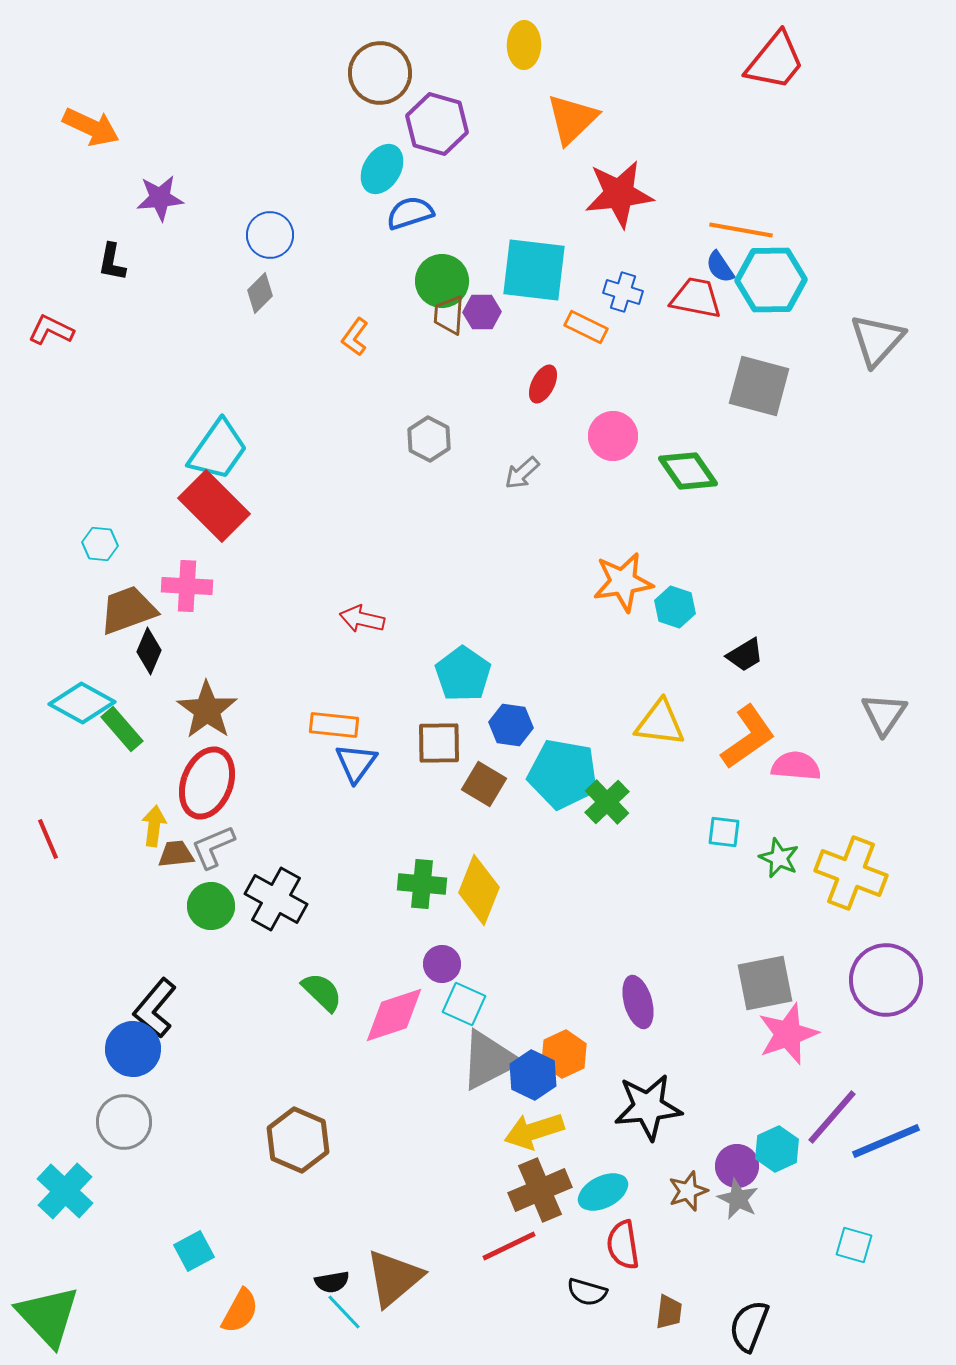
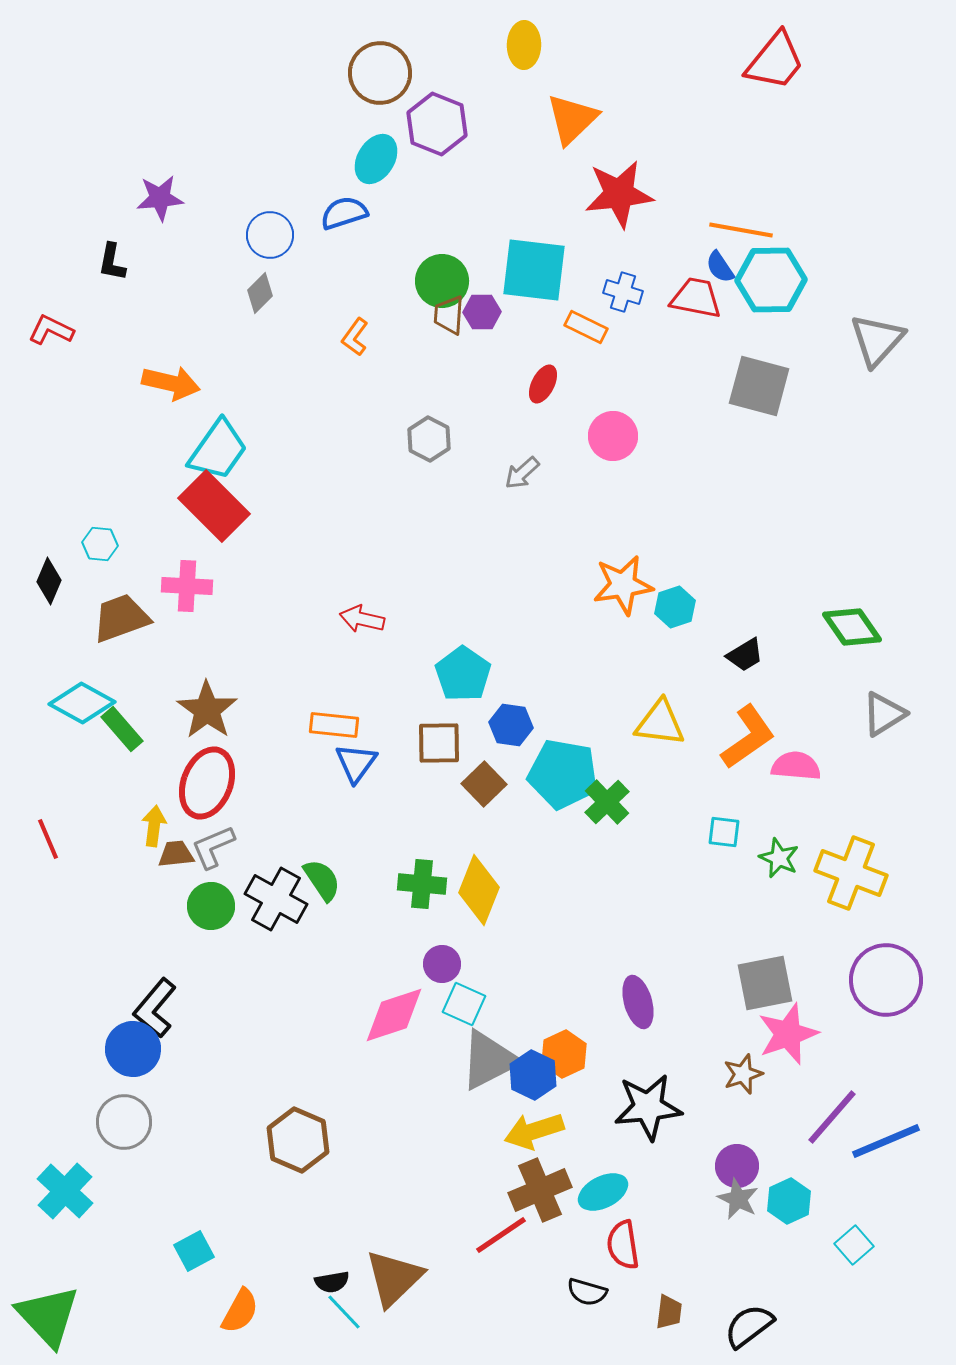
purple hexagon at (437, 124): rotated 6 degrees clockwise
orange arrow at (91, 127): moved 80 px right, 256 px down; rotated 12 degrees counterclockwise
cyan ellipse at (382, 169): moved 6 px left, 10 px up
blue semicircle at (410, 213): moved 66 px left
green diamond at (688, 471): moved 164 px right, 156 px down
orange star at (623, 582): moved 3 px down
cyan hexagon at (675, 607): rotated 24 degrees clockwise
brown trapezoid at (128, 610): moved 7 px left, 8 px down
black diamond at (149, 651): moved 100 px left, 70 px up
gray triangle at (884, 714): rotated 24 degrees clockwise
brown square at (484, 784): rotated 15 degrees clockwise
green semicircle at (322, 992): moved 112 px up; rotated 12 degrees clockwise
cyan hexagon at (777, 1149): moved 12 px right, 52 px down
brown star at (688, 1191): moved 55 px right, 117 px up
cyan square at (854, 1245): rotated 33 degrees clockwise
red line at (509, 1246): moved 8 px left, 11 px up; rotated 8 degrees counterclockwise
brown triangle at (394, 1278): rotated 4 degrees counterclockwise
black semicircle at (749, 1326): rotated 32 degrees clockwise
